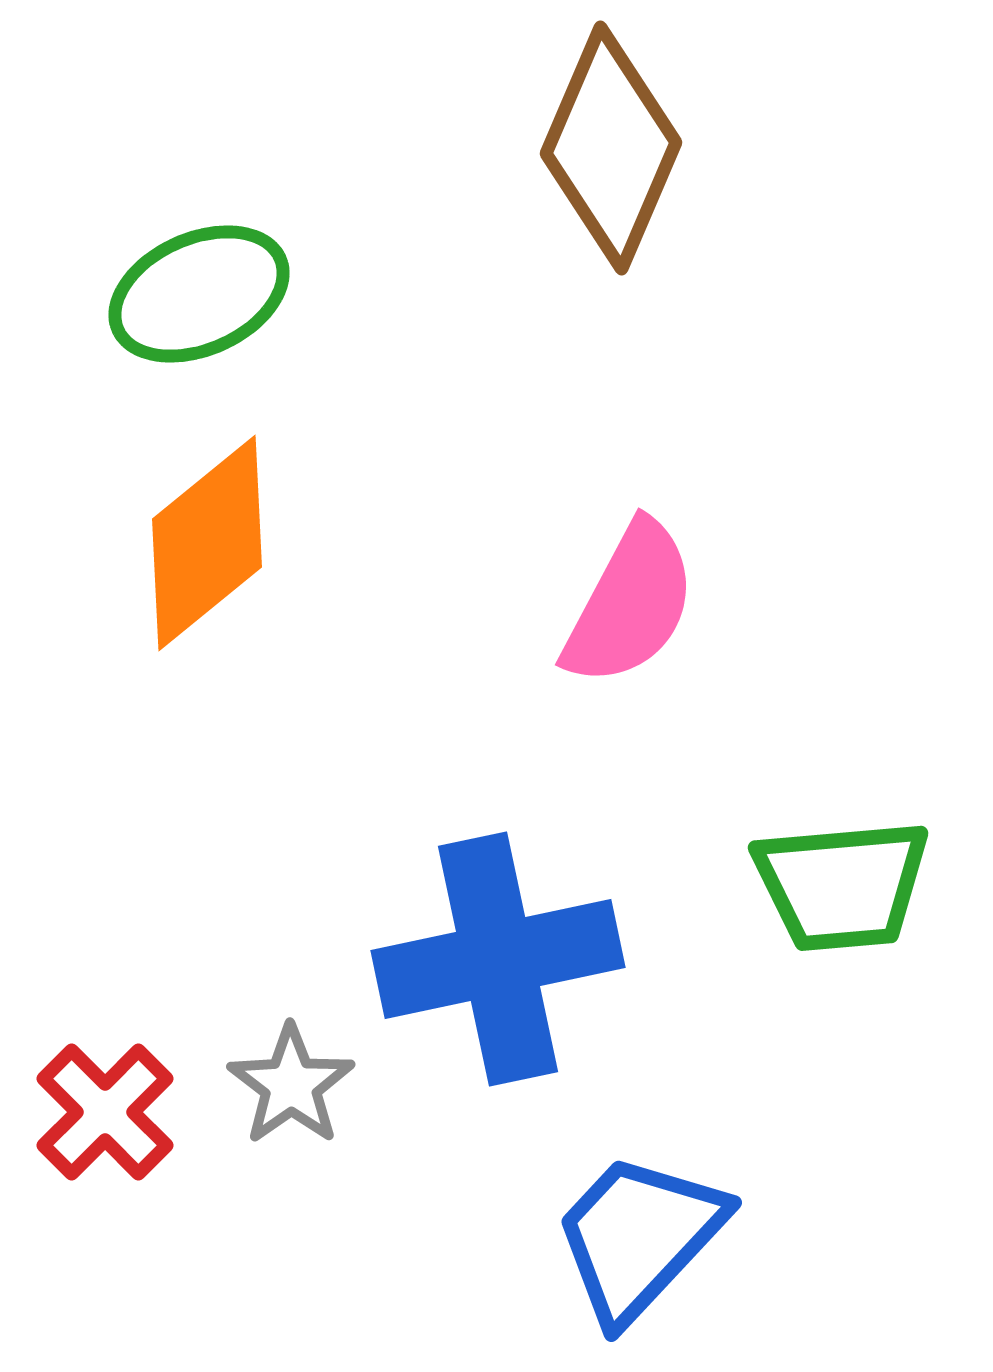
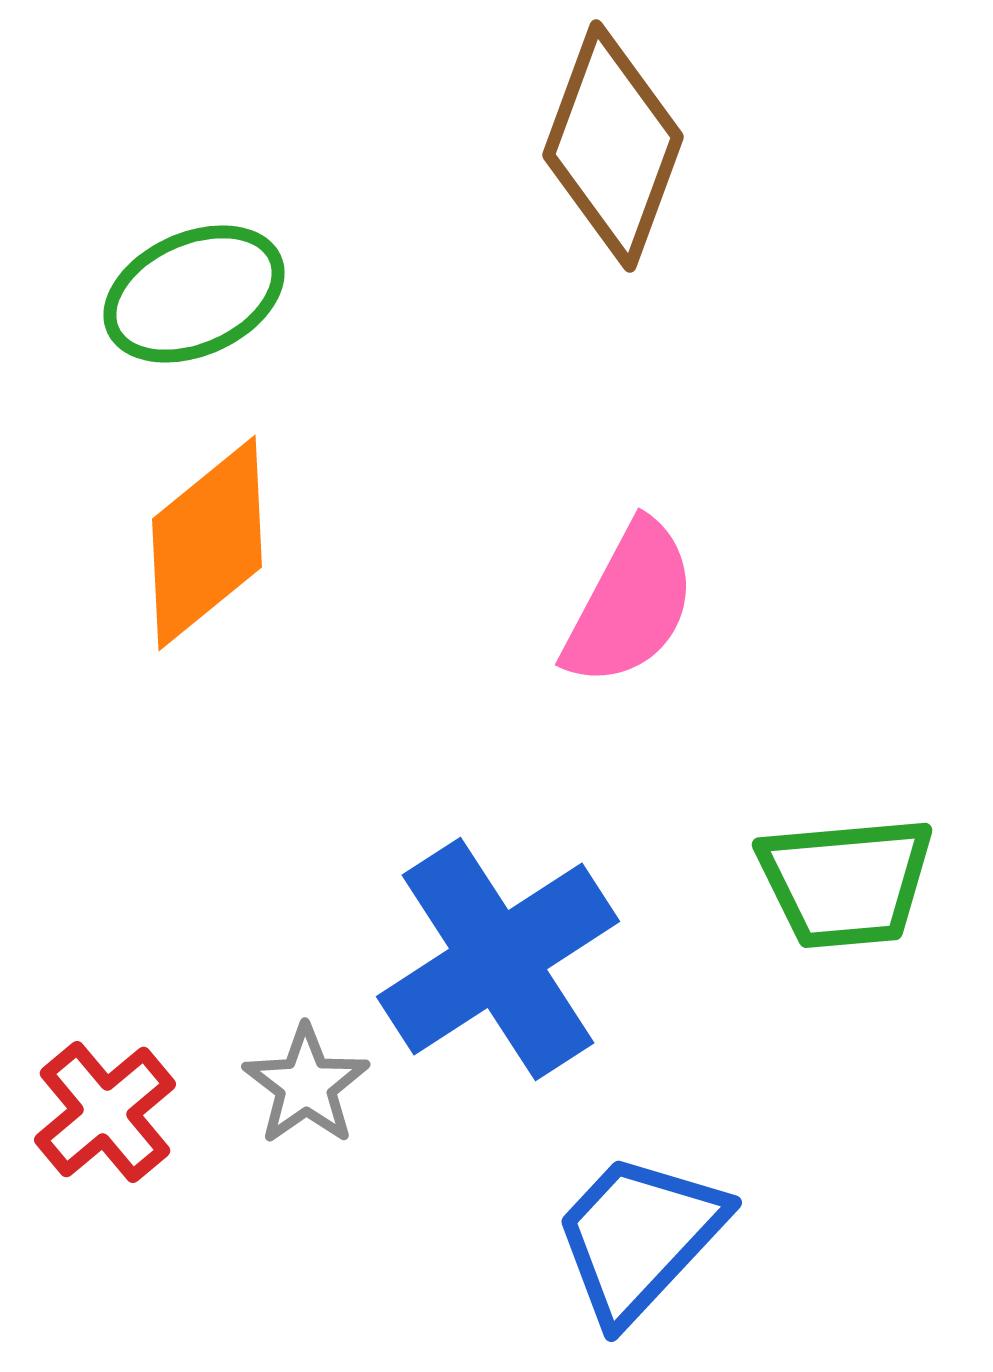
brown diamond: moved 2 px right, 2 px up; rotated 3 degrees counterclockwise
green ellipse: moved 5 px left
green trapezoid: moved 4 px right, 3 px up
blue cross: rotated 21 degrees counterclockwise
gray star: moved 15 px right
red cross: rotated 5 degrees clockwise
